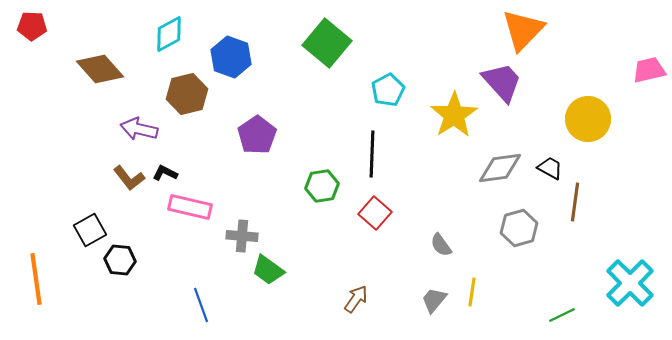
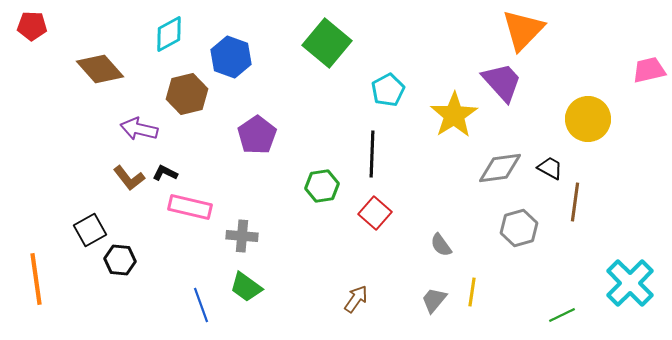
green trapezoid: moved 22 px left, 17 px down
